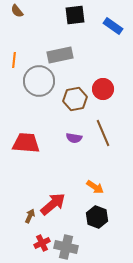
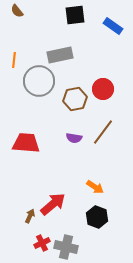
brown line: moved 1 px up; rotated 60 degrees clockwise
